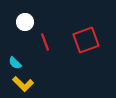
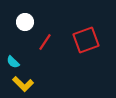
red line: rotated 54 degrees clockwise
cyan semicircle: moved 2 px left, 1 px up
